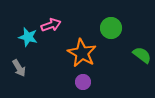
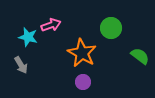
green semicircle: moved 2 px left, 1 px down
gray arrow: moved 2 px right, 3 px up
